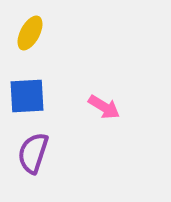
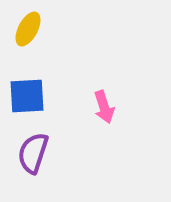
yellow ellipse: moved 2 px left, 4 px up
pink arrow: rotated 40 degrees clockwise
